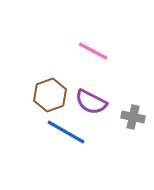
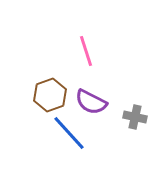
pink line: moved 7 px left; rotated 44 degrees clockwise
gray cross: moved 2 px right
blue line: moved 3 px right, 1 px down; rotated 18 degrees clockwise
